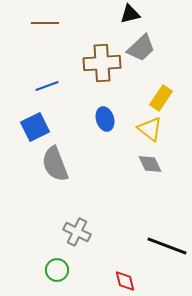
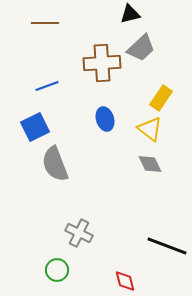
gray cross: moved 2 px right, 1 px down
